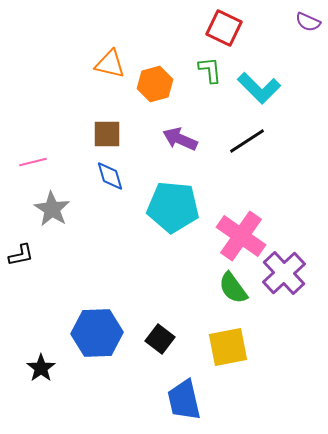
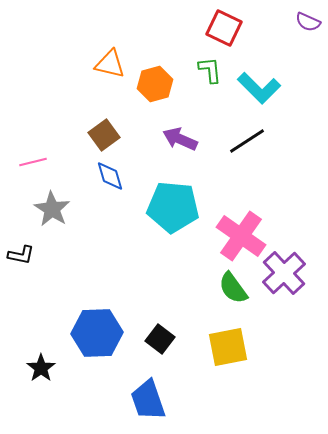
brown square: moved 3 px left, 1 px down; rotated 36 degrees counterclockwise
black L-shape: rotated 24 degrees clockwise
blue trapezoid: moved 36 px left; rotated 6 degrees counterclockwise
